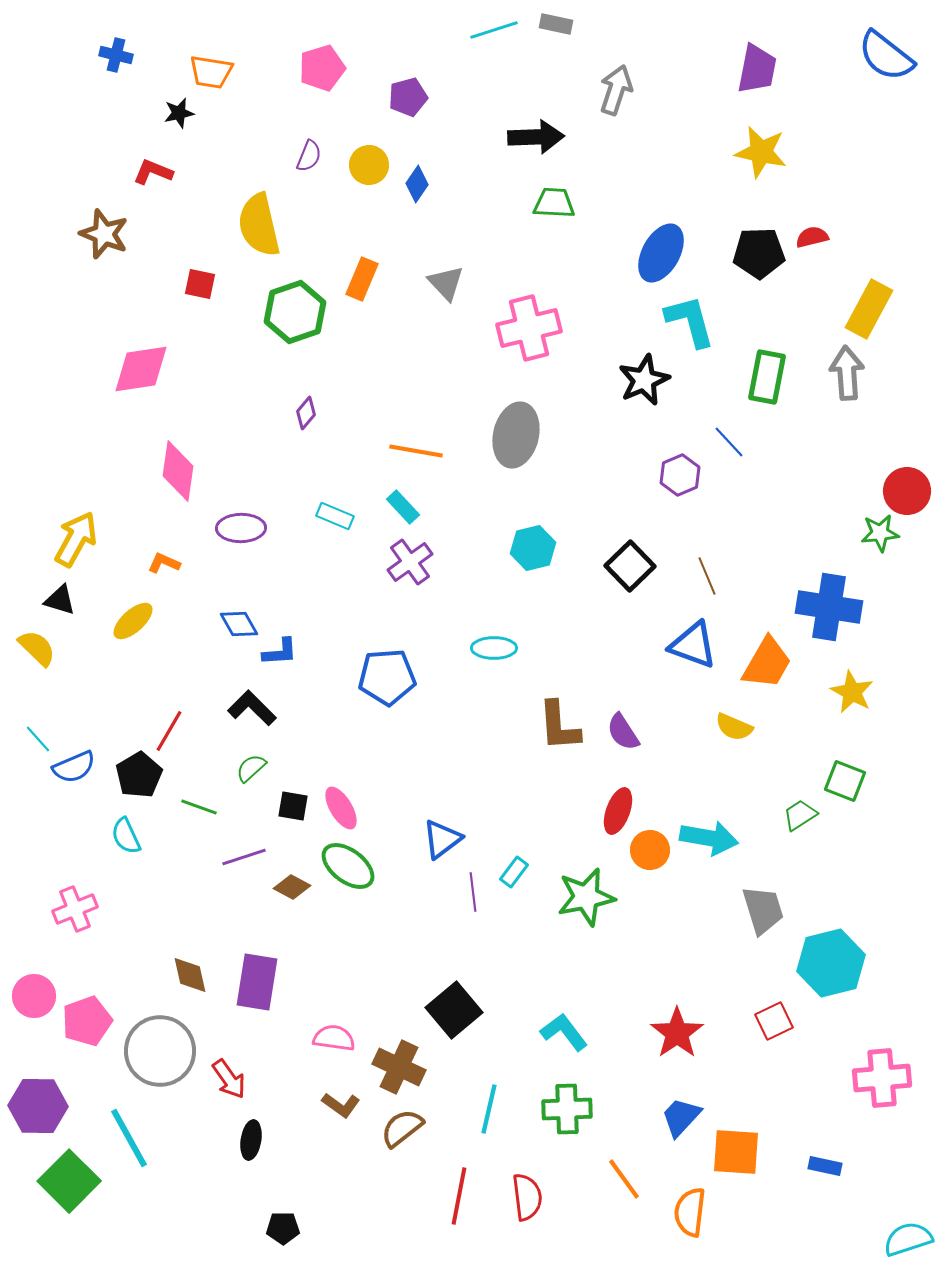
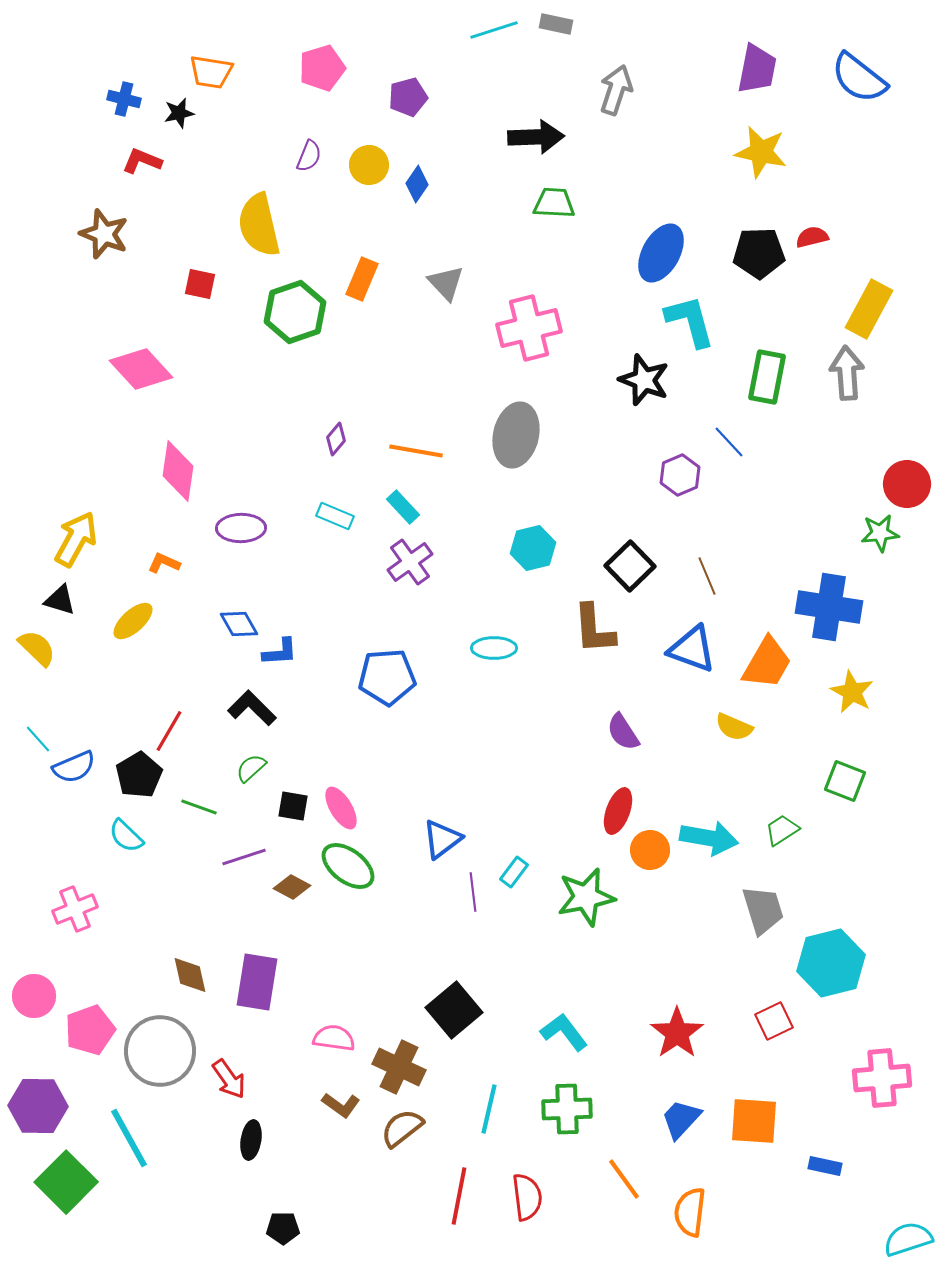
blue cross at (116, 55): moved 8 px right, 44 px down
blue semicircle at (886, 56): moved 27 px left, 22 px down
red L-shape at (153, 172): moved 11 px left, 11 px up
pink diamond at (141, 369): rotated 56 degrees clockwise
black star at (644, 380): rotated 27 degrees counterclockwise
purple diamond at (306, 413): moved 30 px right, 26 px down
red circle at (907, 491): moved 7 px up
blue triangle at (693, 645): moved 1 px left, 4 px down
brown L-shape at (559, 726): moved 35 px right, 97 px up
green trapezoid at (800, 815): moved 18 px left, 15 px down
cyan semicircle at (126, 836): rotated 21 degrees counterclockwise
pink pentagon at (87, 1021): moved 3 px right, 9 px down
blue trapezoid at (681, 1117): moved 2 px down
orange square at (736, 1152): moved 18 px right, 31 px up
green square at (69, 1181): moved 3 px left, 1 px down
